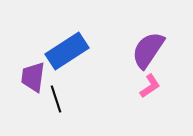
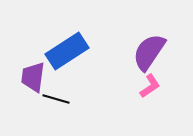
purple semicircle: moved 1 px right, 2 px down
black line: rotated 56 degrees counterclockwise
